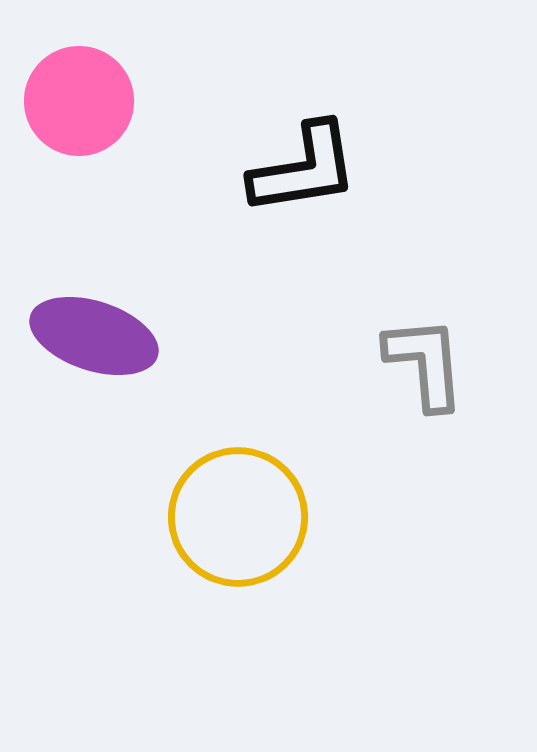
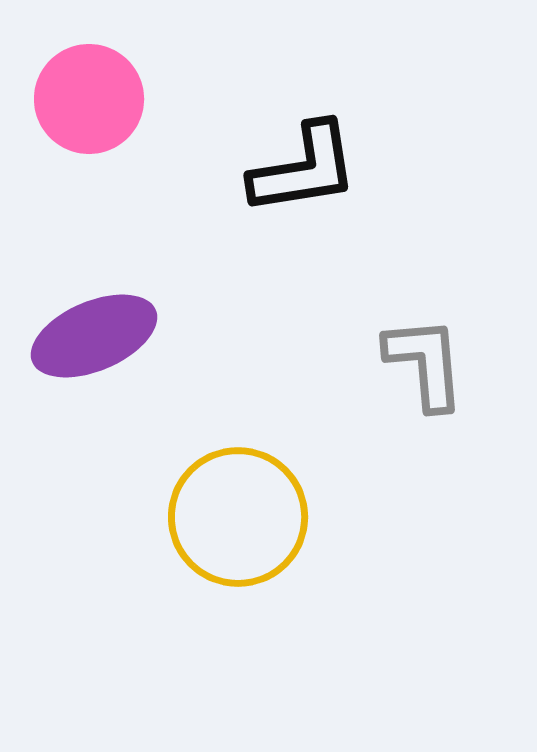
pink circle: moved 10 px right, 2 px up
purple ellipse: rotated 41 degrees counterclockwise
